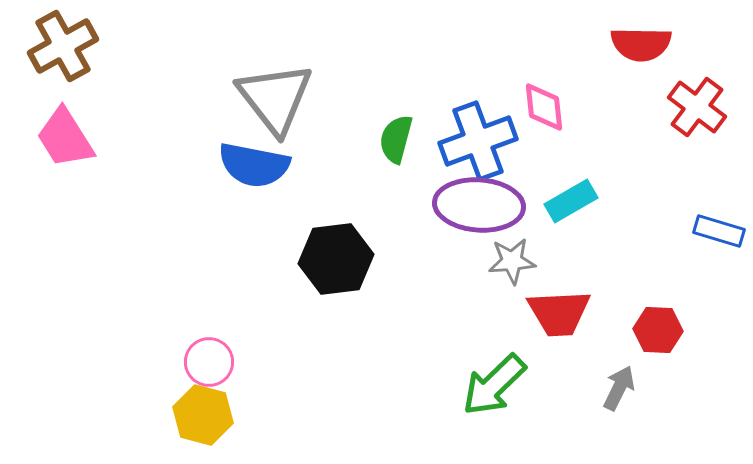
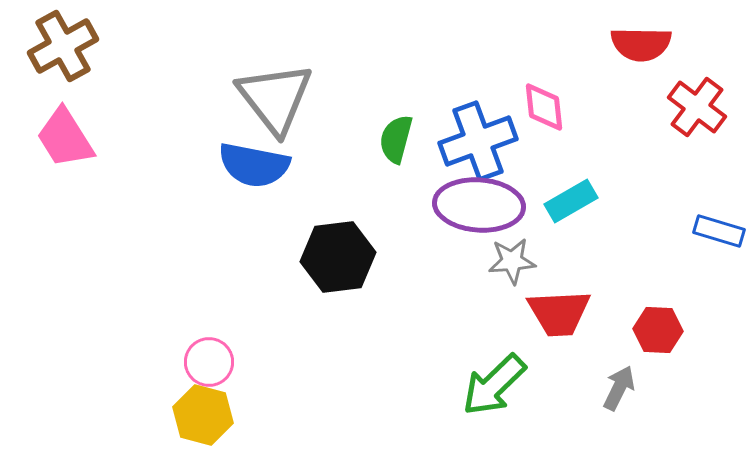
black hexagon: moved 2 px right, 2 px up
